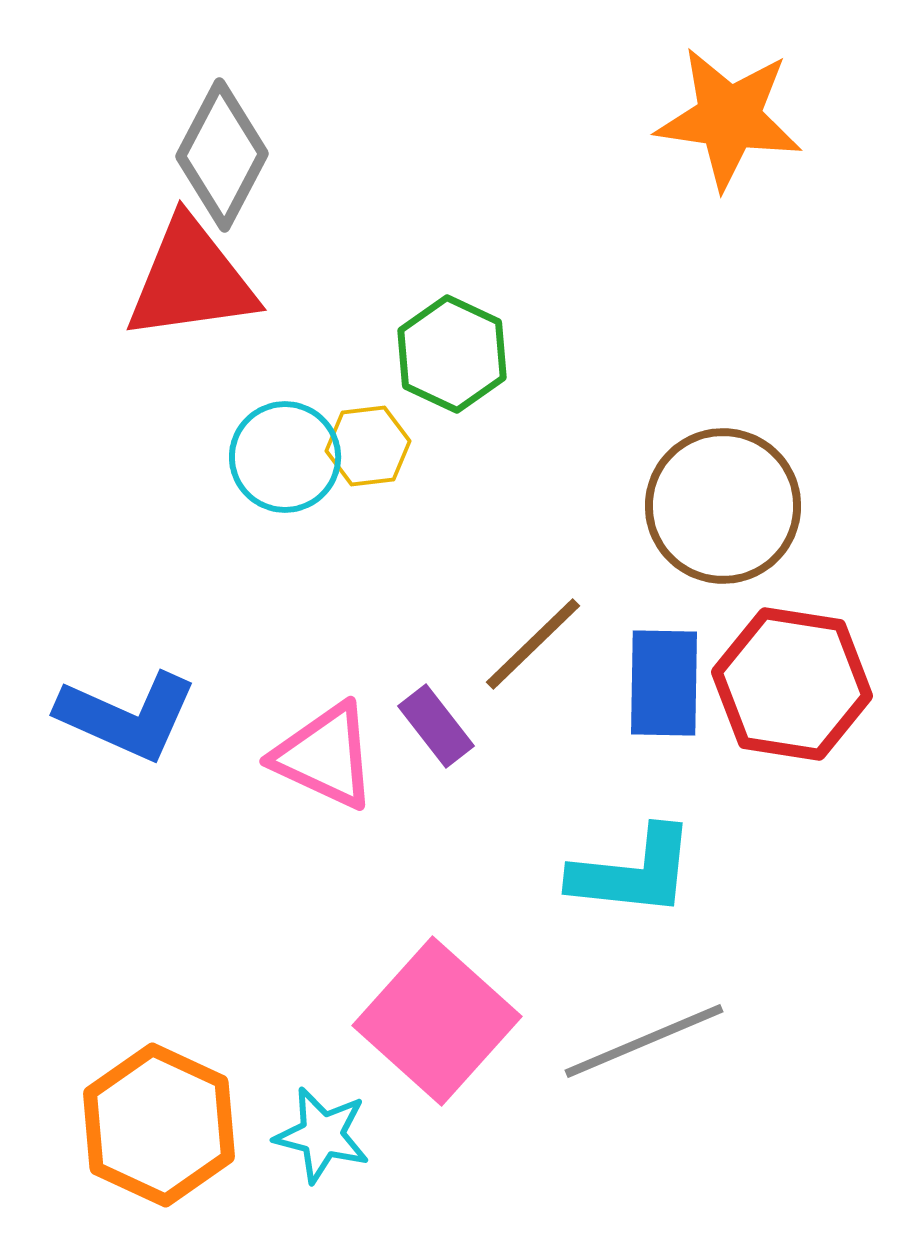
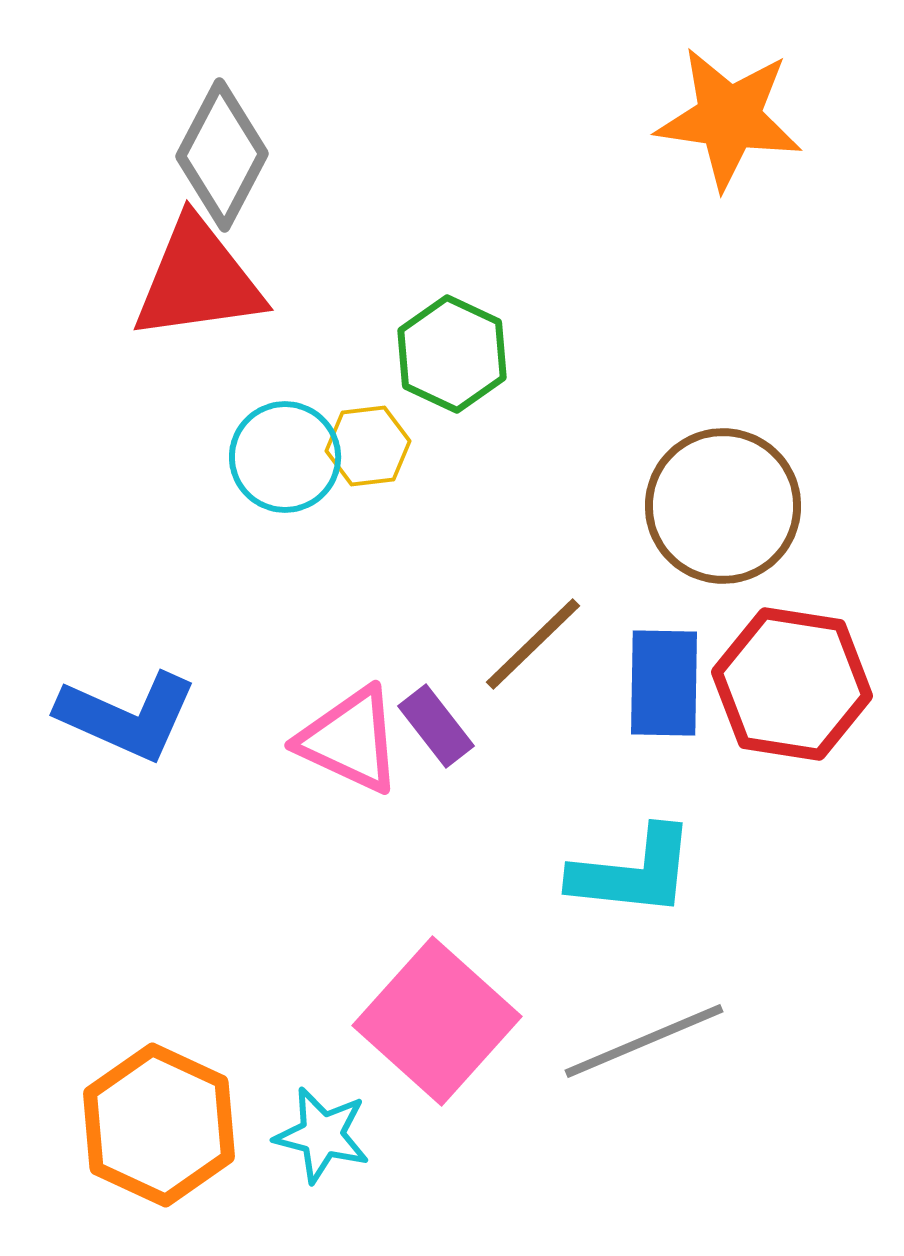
red triangle: moved 7 px right
pink triangle: moved 25 px right, 16 px up
